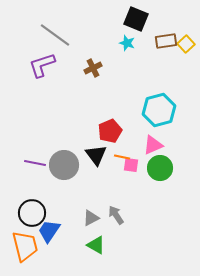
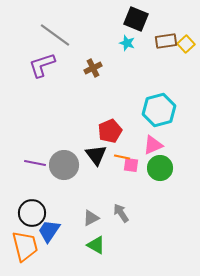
gray arrow: moved 5 px right, 2 px up
